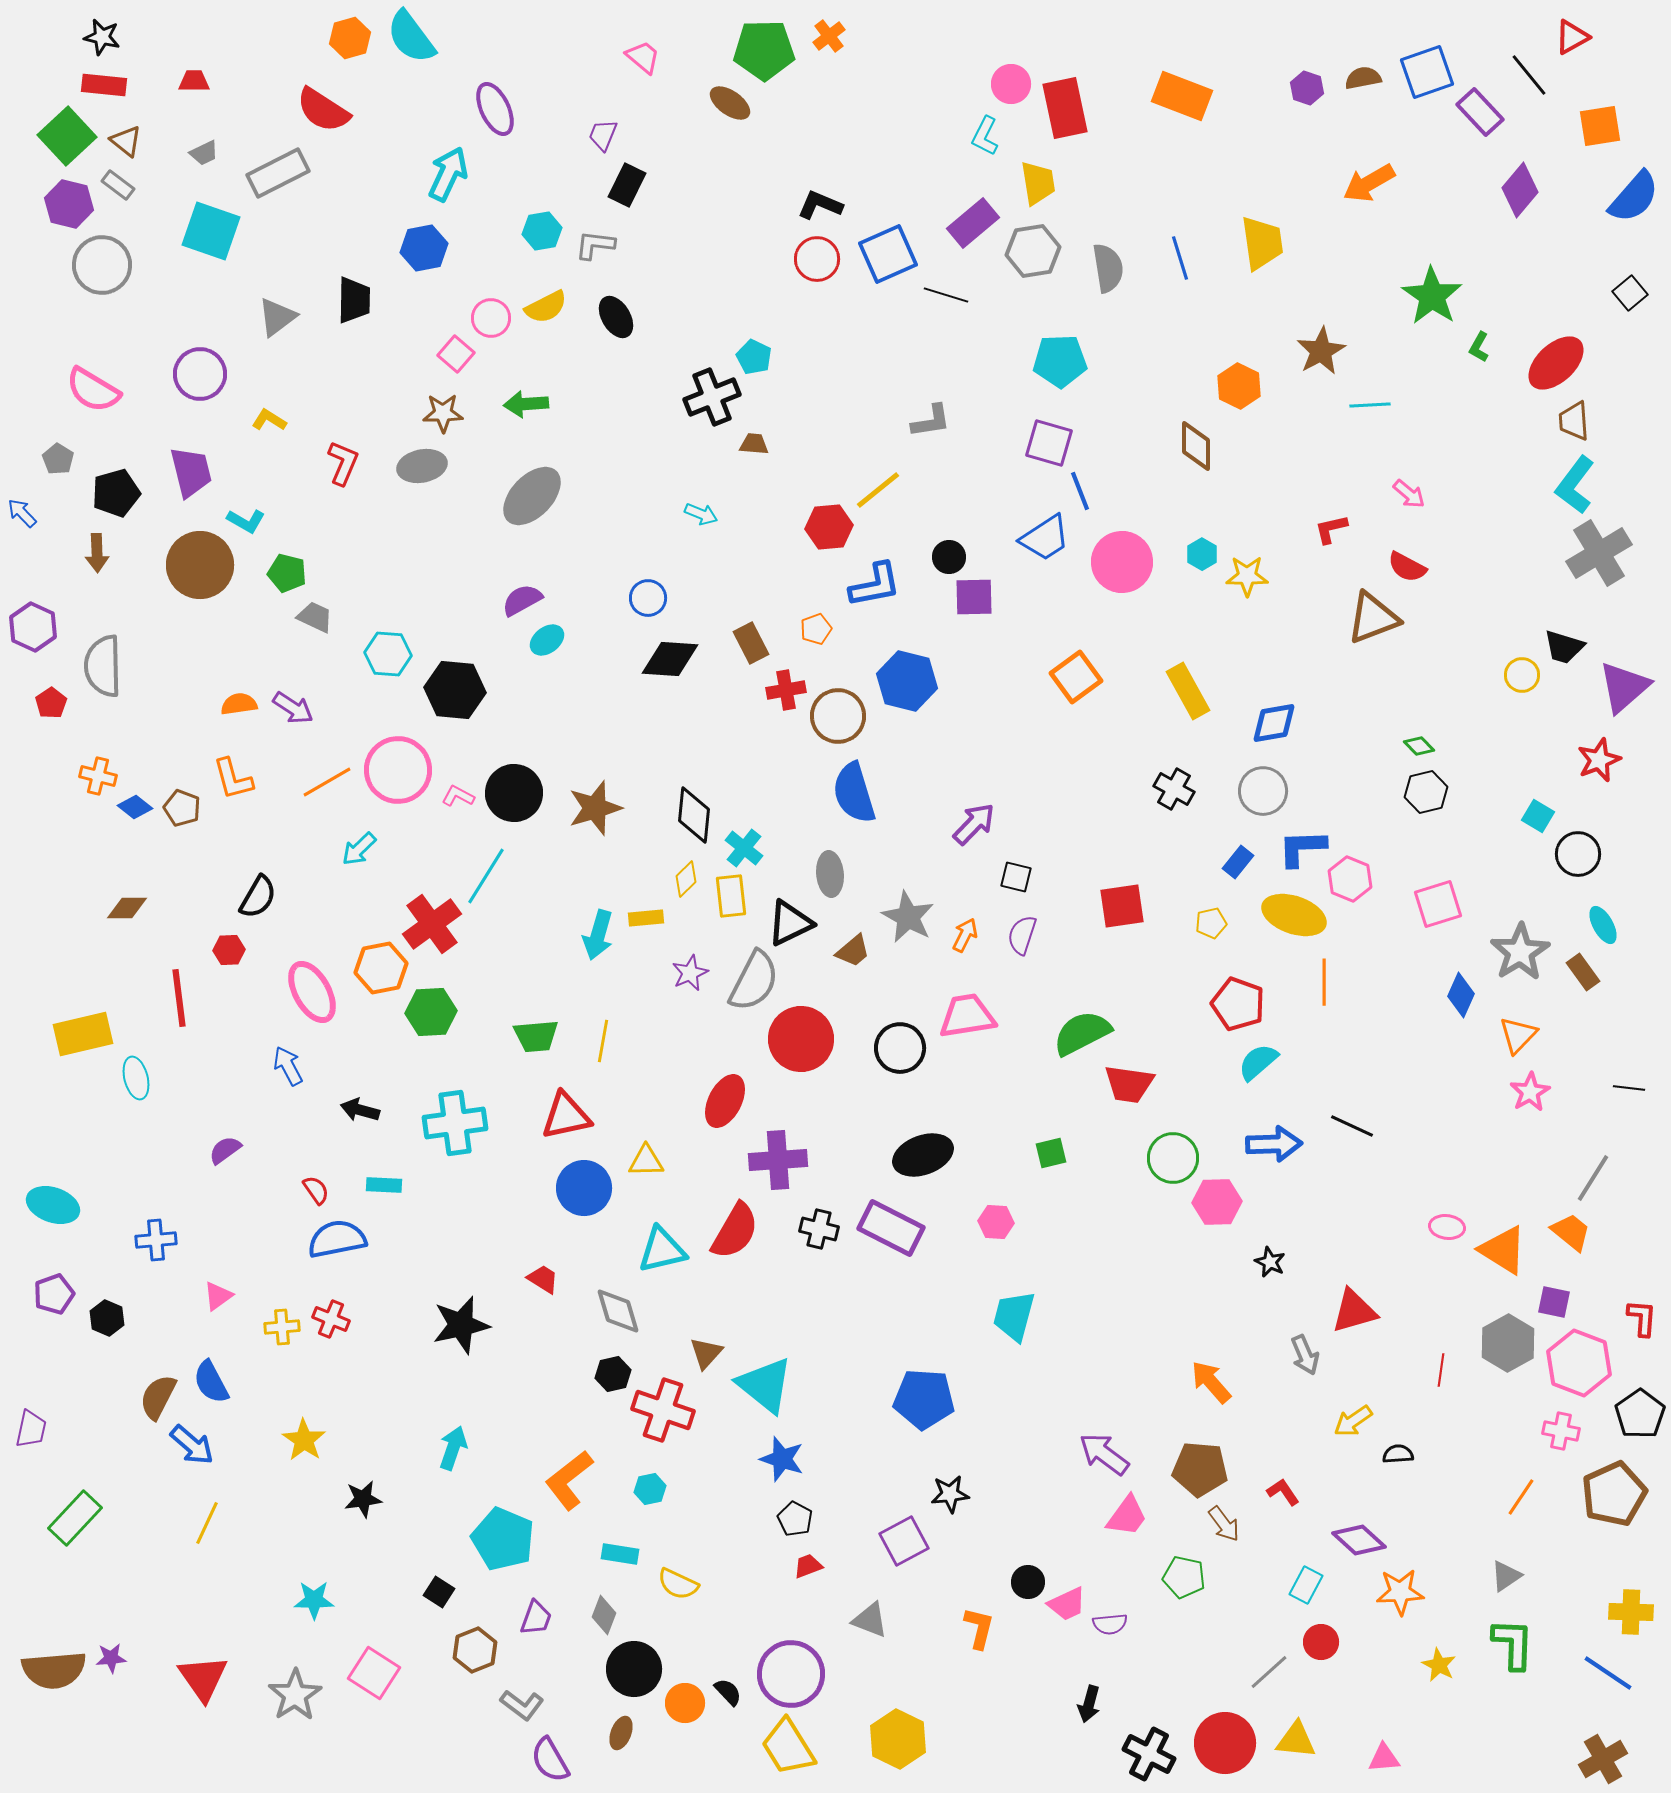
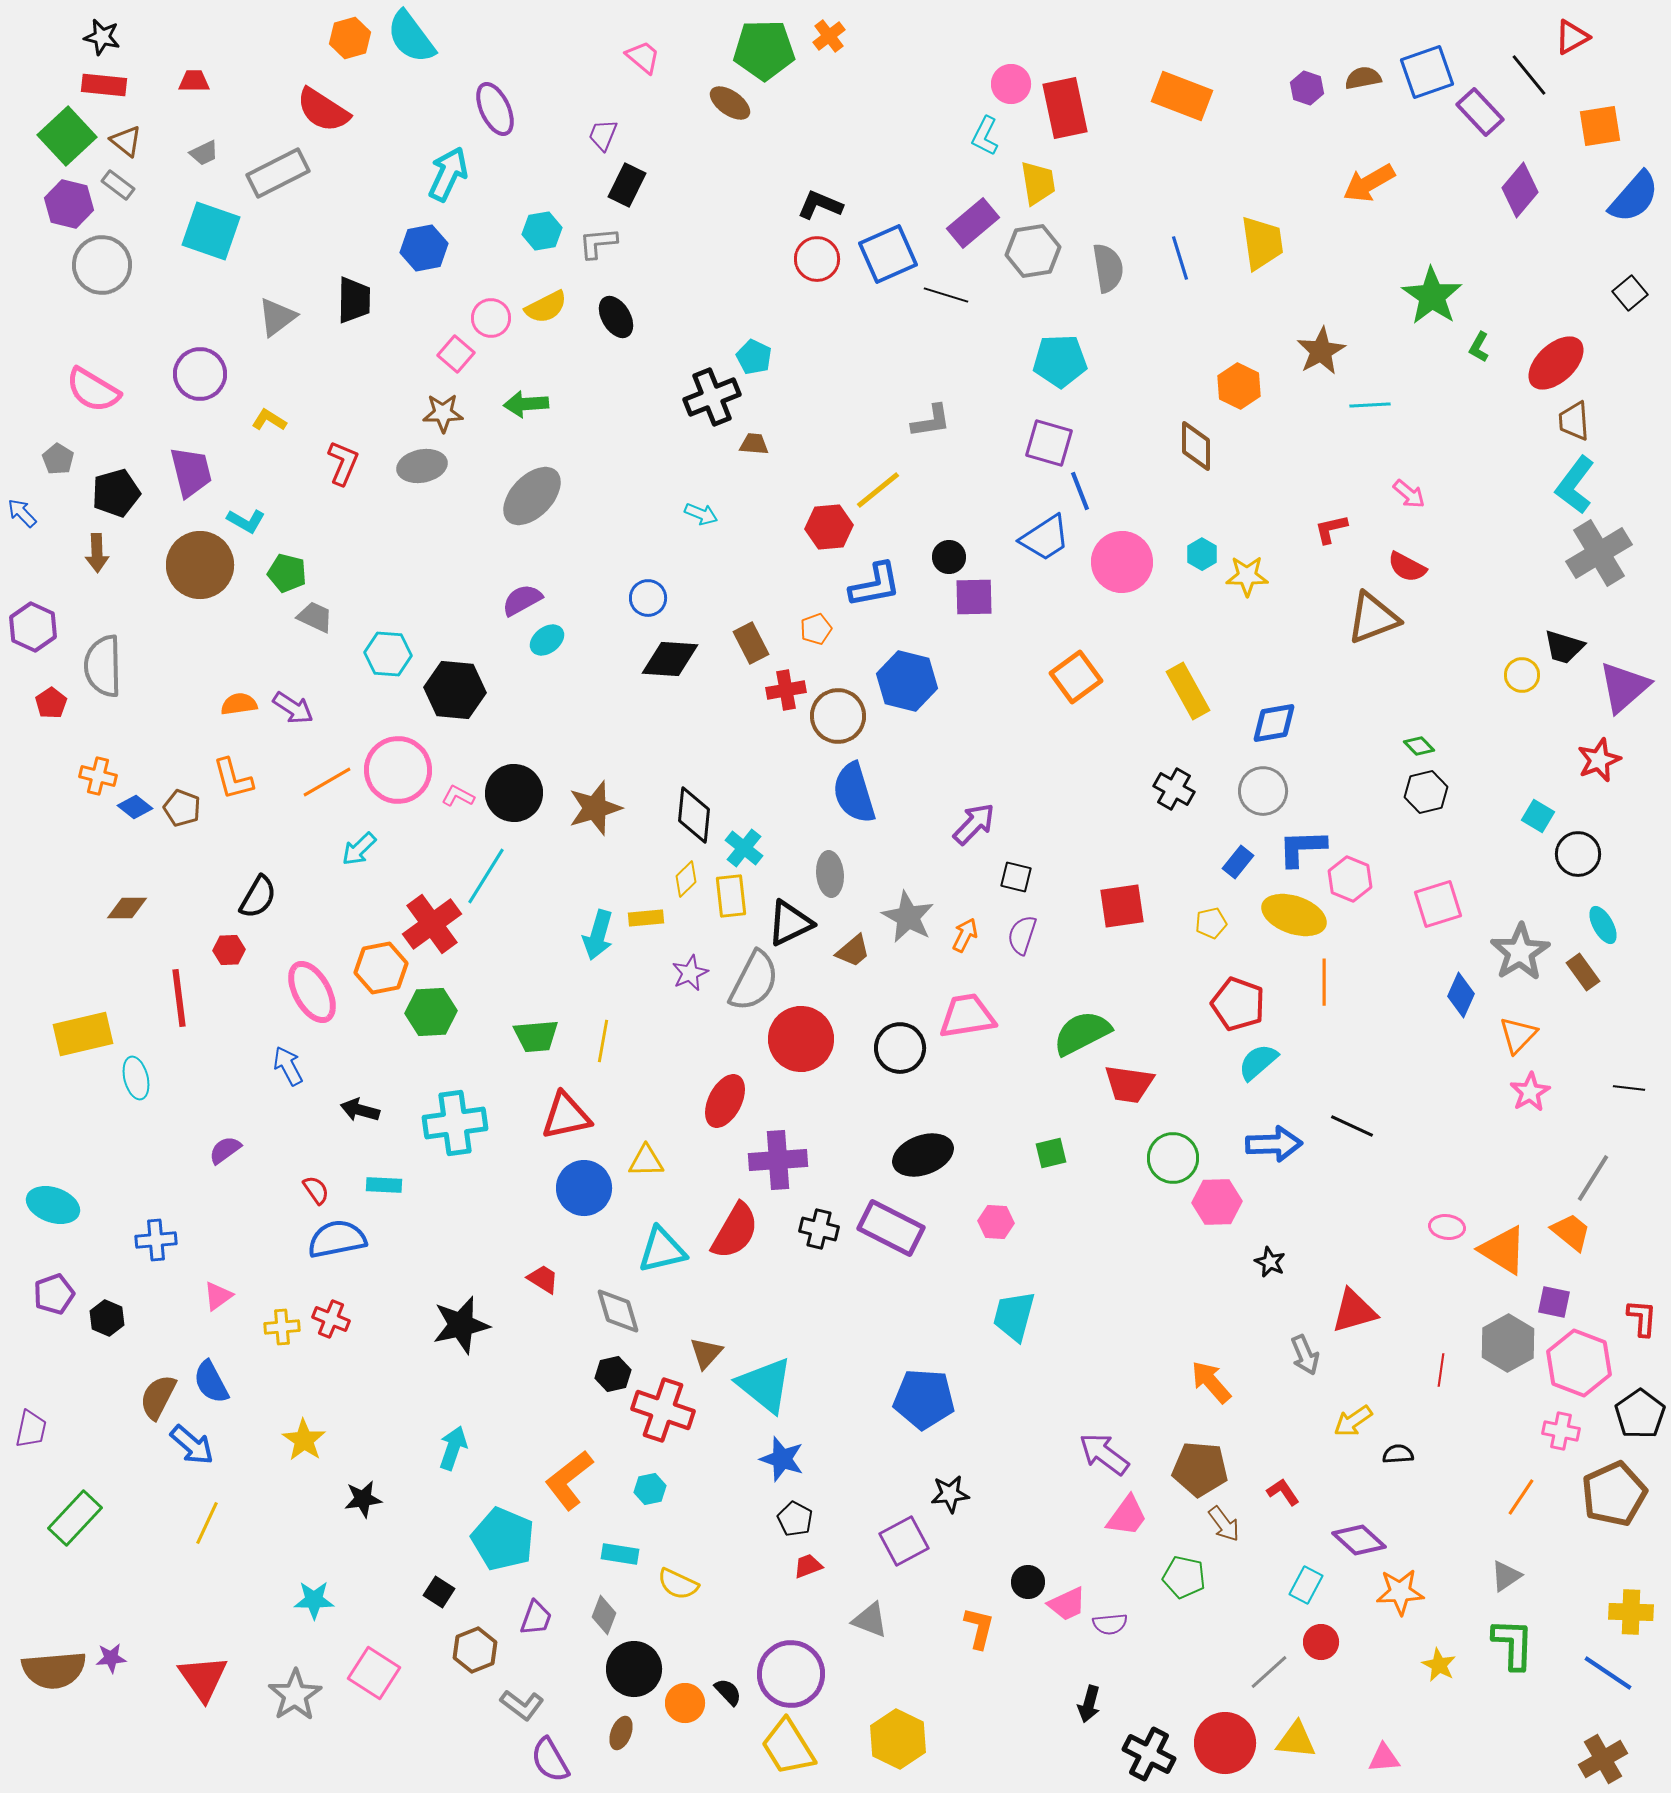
gray L-shape at (595, 245): moved 3 px right, 2 px up; rotated 12 degrees counterclockwise
